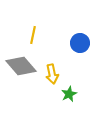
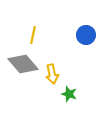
blue circle: moved 6 px right, 8 px up
gray diamond: moved 2 px right, 2 px up
green star: rotated 28 degrees counterclockwise
